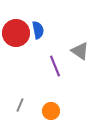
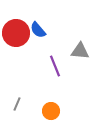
blue semicircle: rotated 150 degrees clockwise
gray triangle: rotated 30 degrees counterclockwise
gray line: moved 3 px left, 1 px up
